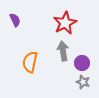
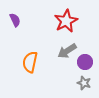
red star: moved 1 px right, 2 px up
gray arrow: moved 4 px right; rotated 114 degrees counterclockwise
purple circle: moved 3 px right, 1 px up
gray star: moved 1 px right, 1 px down
